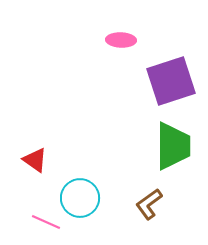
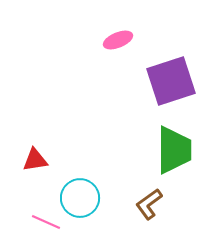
pink ellipse: moved 3 px left; rotated 24 degrees counterclockwise
green trapezoid: moved 1 px right, 4 px down
red triangle: rotated 44 degrees counterclockwise
